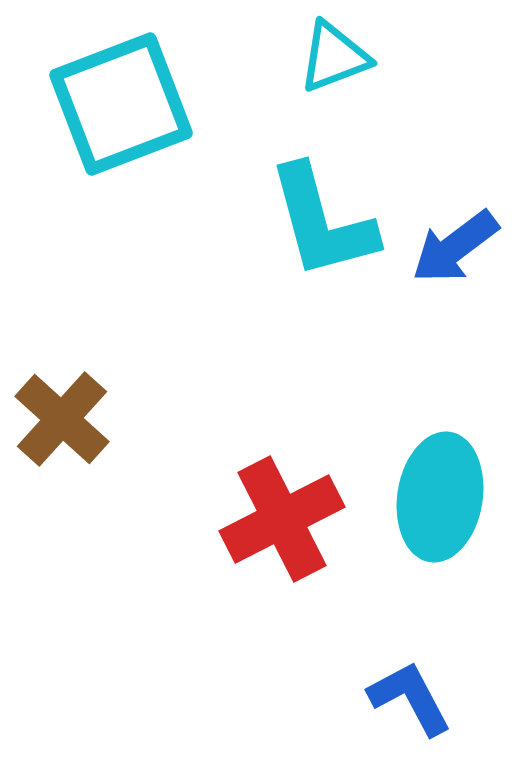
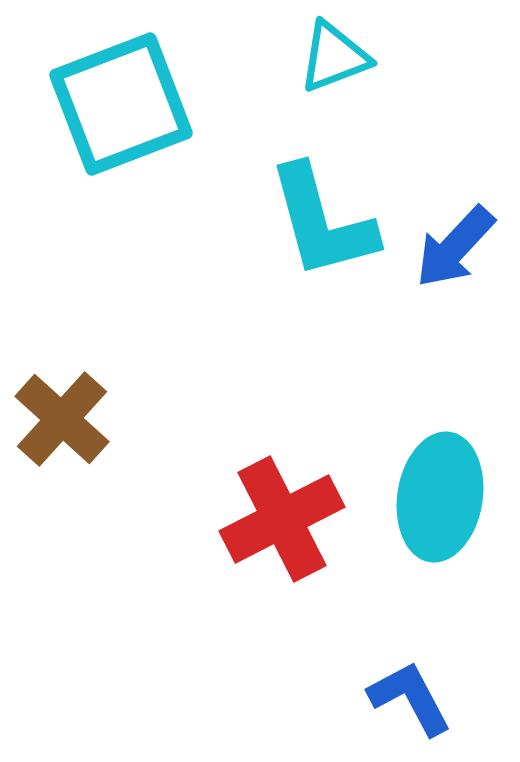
blue arrow: rotated 10 degrees counterclockwise
